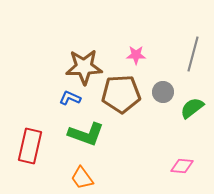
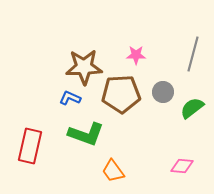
orange trapezoid: moved 31 px right, 7 px up
